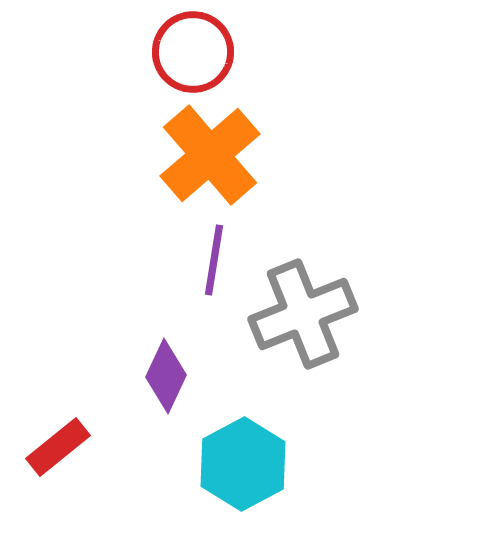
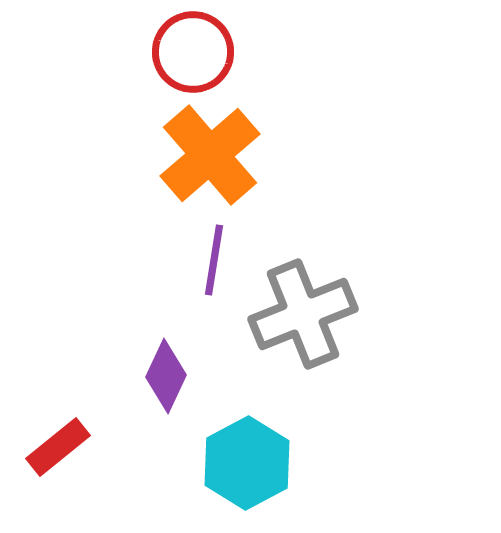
cyan hexagon: moved 4 px right, 1 px up
